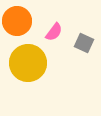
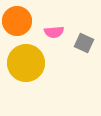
pink semicircle: rotated 48 degrees clockwise
yellow circle: moved 2 px left
